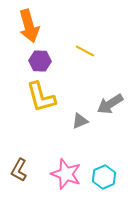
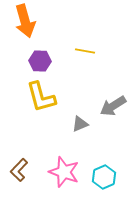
orange arrow: moved 4 px left, 5 px up
yellow line: rotated 18 degrees counterclockwise
gray arrow: moved 3 px right, 2 px down
gray triangle: moved 3 px down
brown L-shape: rotated 15 degrees clockwise
pink star: moved 2 px left, 2 px up
